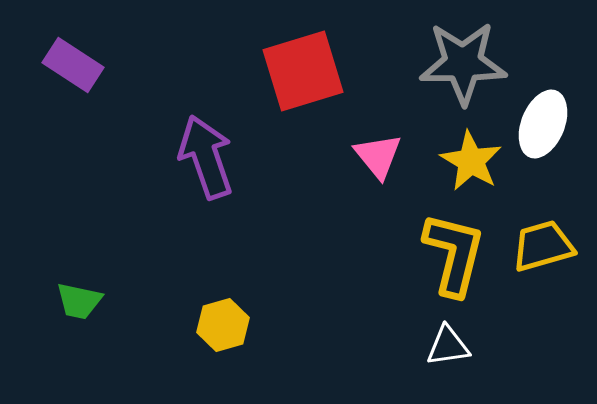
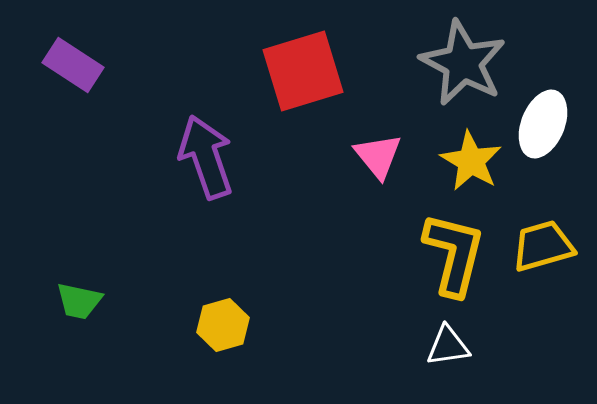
gray star: rotated 28 degrees clockwise
